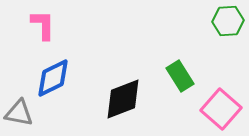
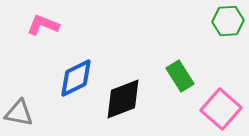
pink L-shape: rotated 68 degrees counterclockwise
blue diamond: moved 23 px right
